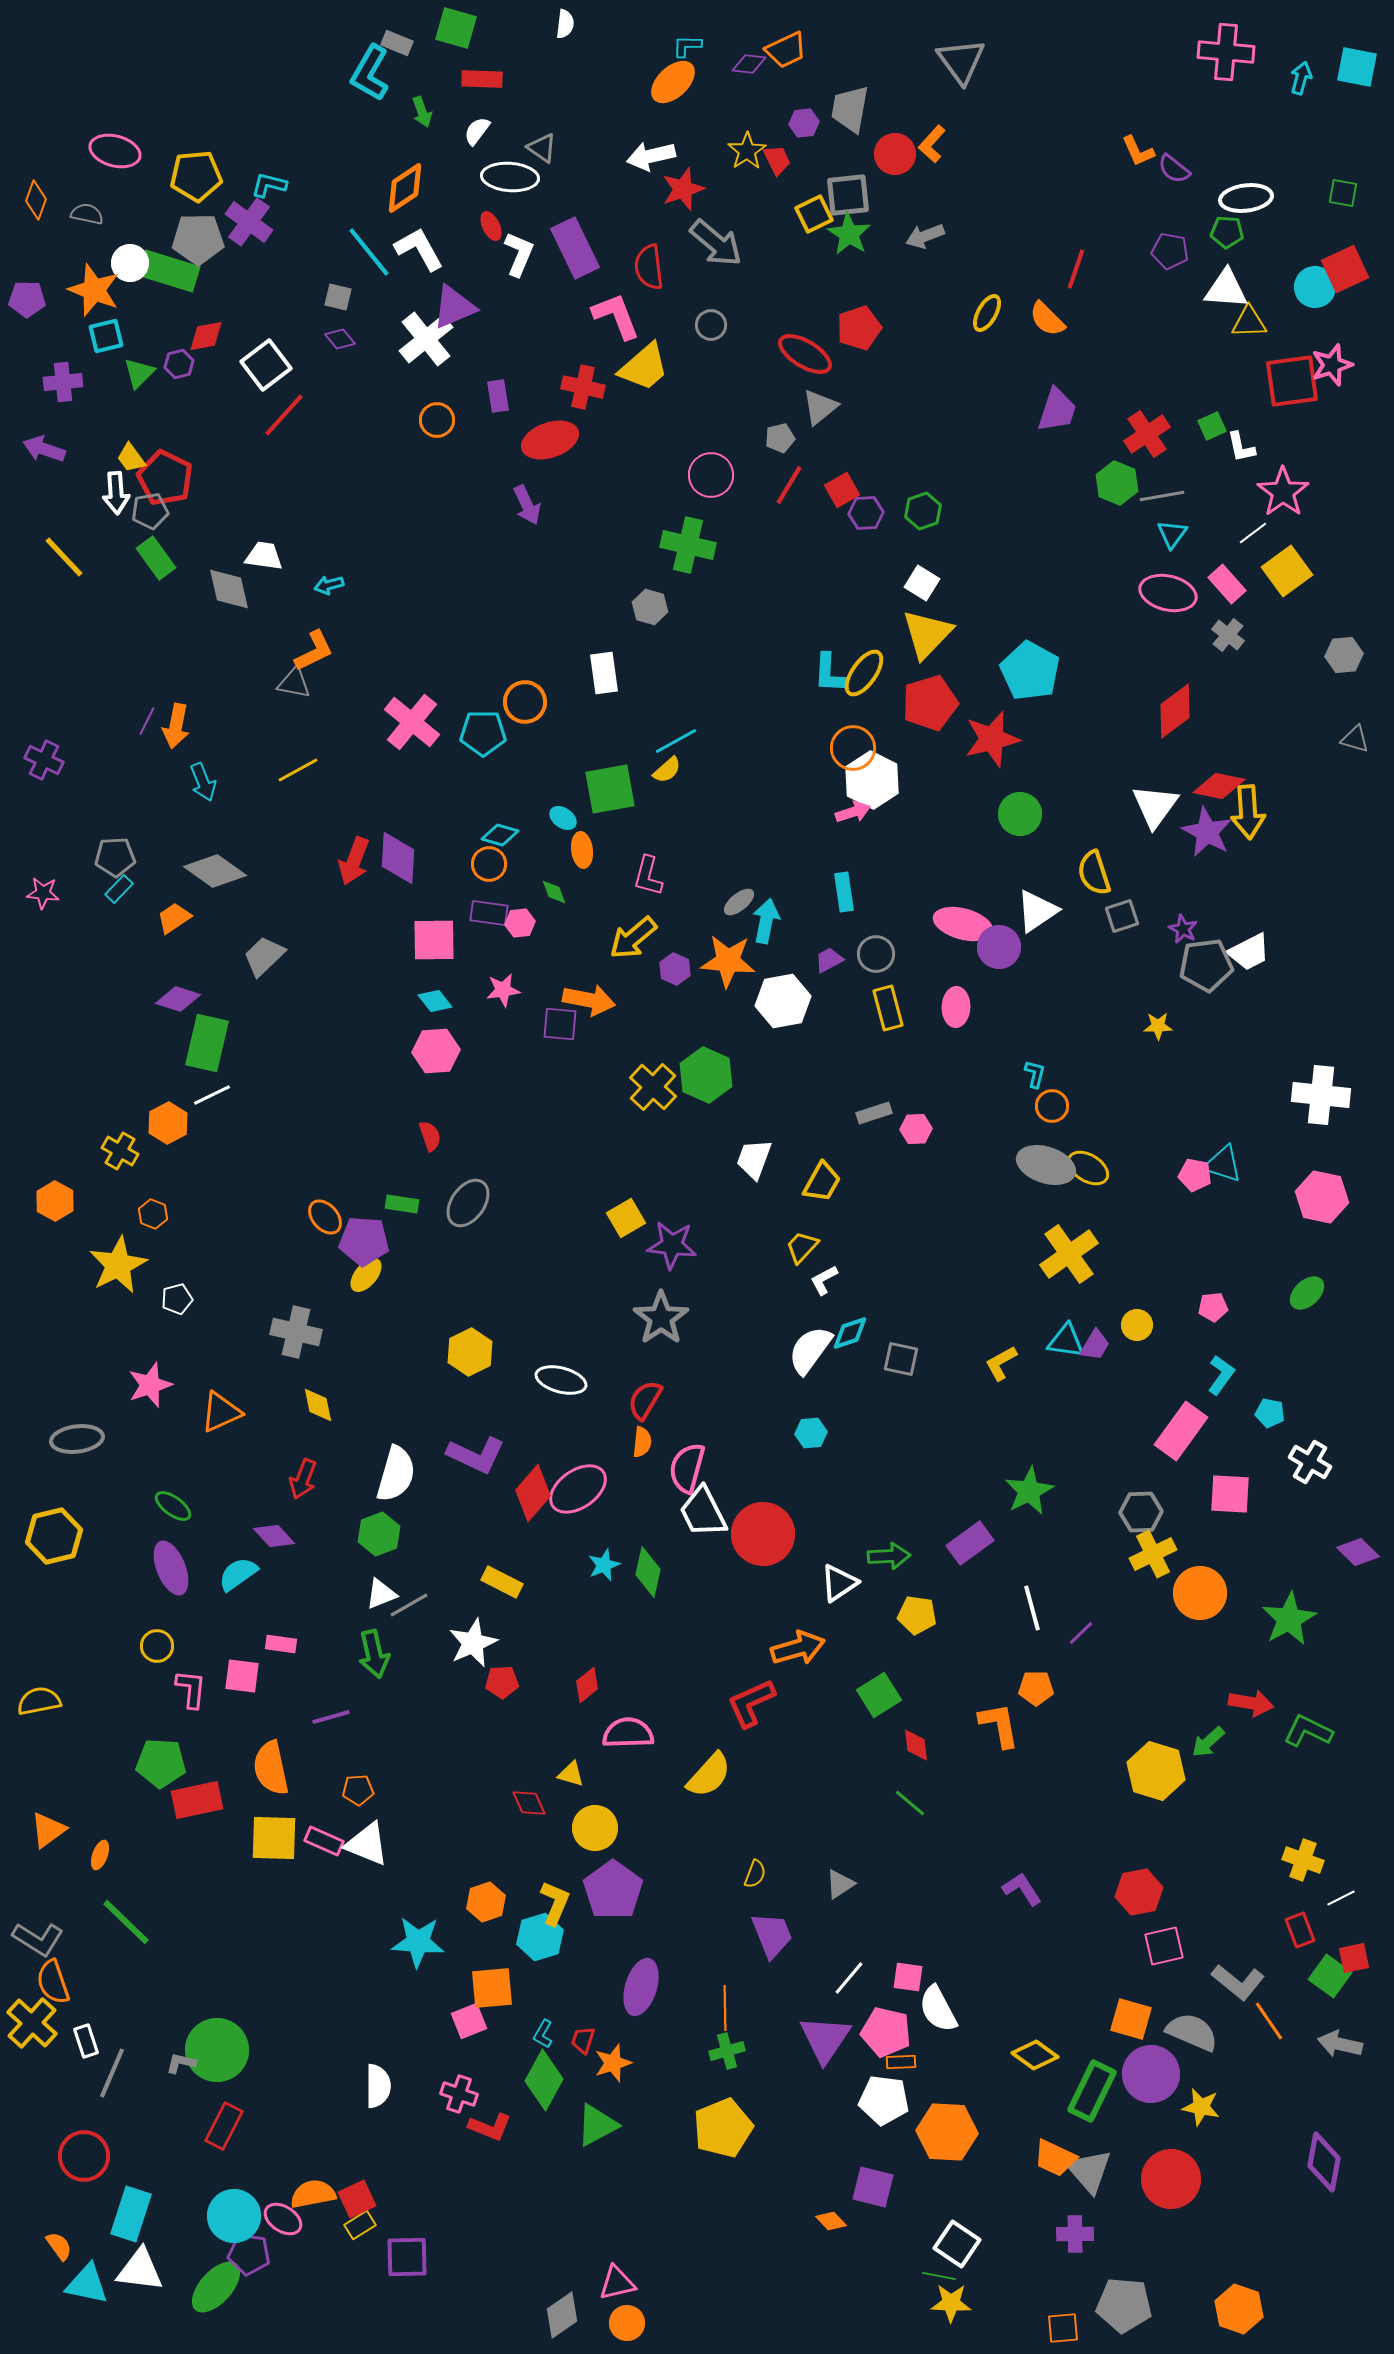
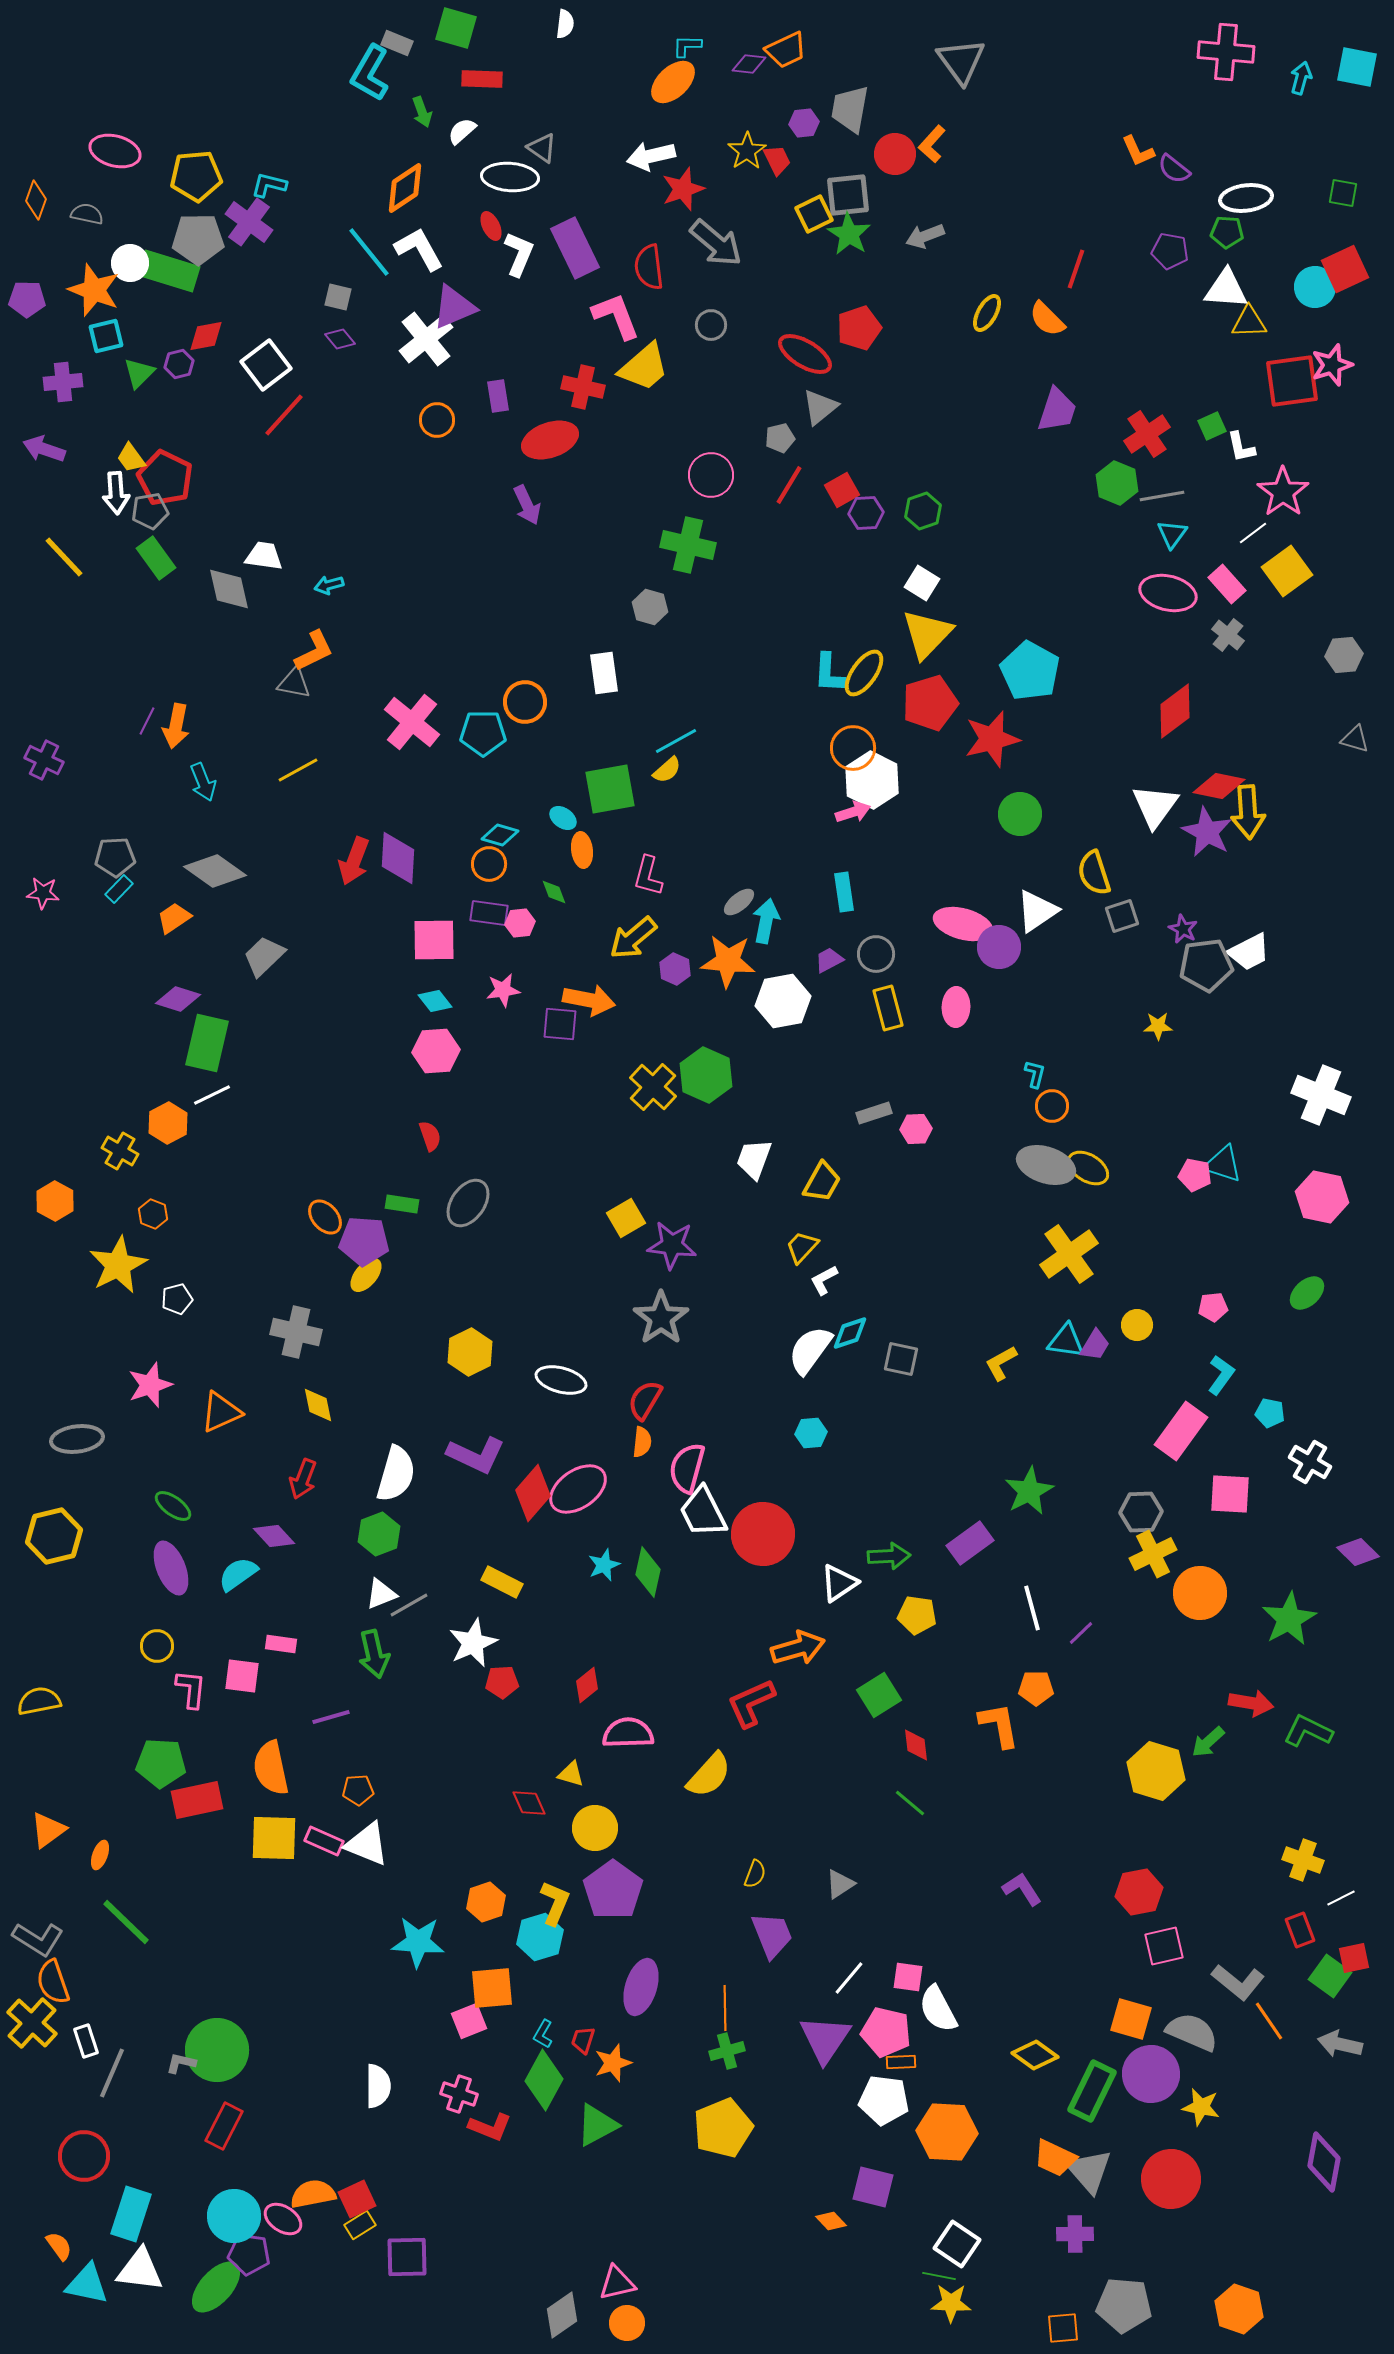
white semicircle at (477, 131): moved 15 px left; rotated 12 degrees clockwise
white cross at (1321, 1095): rotated 16 degrees clockwise
